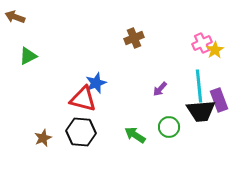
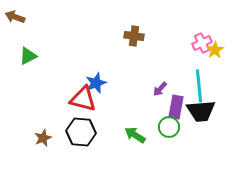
brown cross: moved 2 px up; rotated 30 degrees clockwise
purple rectangle: moved 43 px left, 7 px down; rotated 30 degrees clockwise
